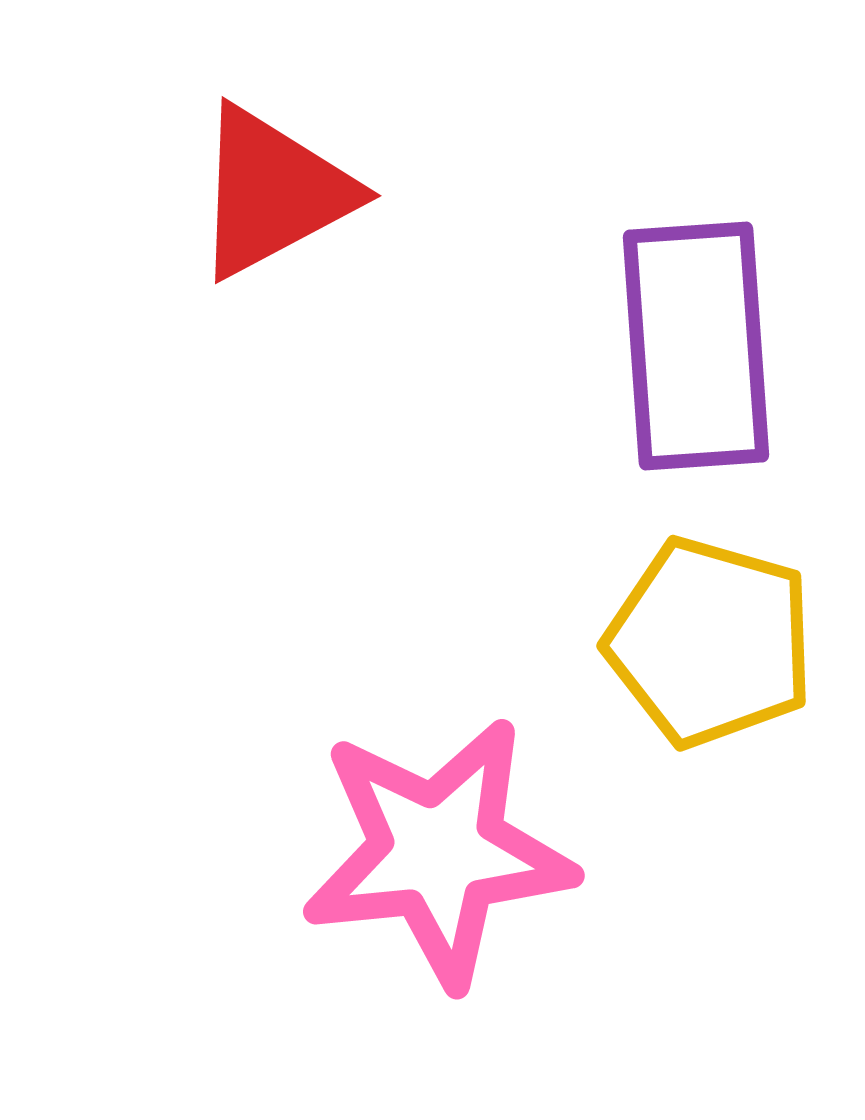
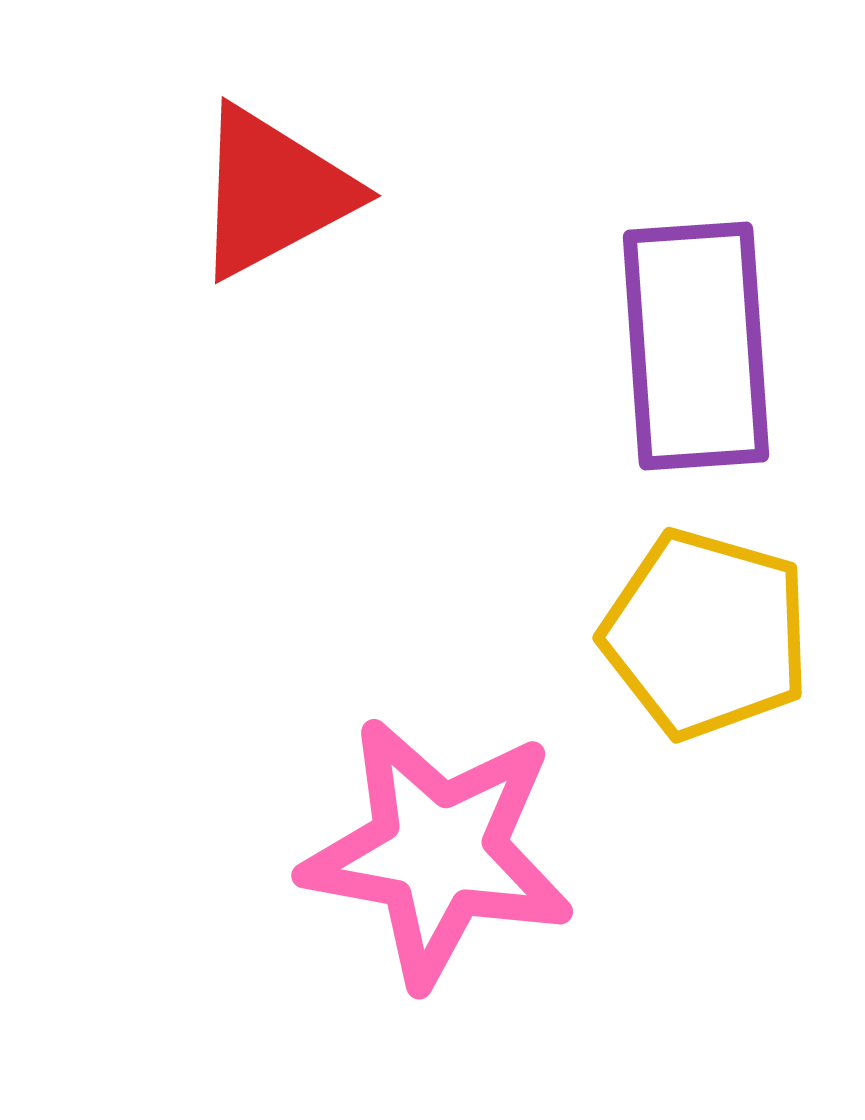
yellow pentagon: moved 4 px left, 8 px up
pink star: rotated 16 degrees clockwise
